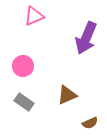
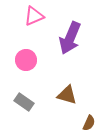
purple arrow: moved 16 px left
pink circle: moved 3 px right, 6 px up
brown triangle: rotated 40 degrees clockwise
brown semicircle: moved 1 px left; rotated 42 degrees counterclockwise
